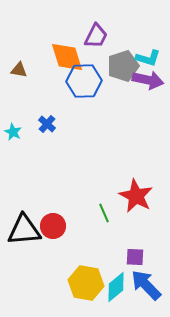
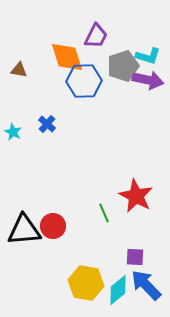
cyan L-shape: moved 2 px up
cyan diamond: moved 2 px right, 3 px down
